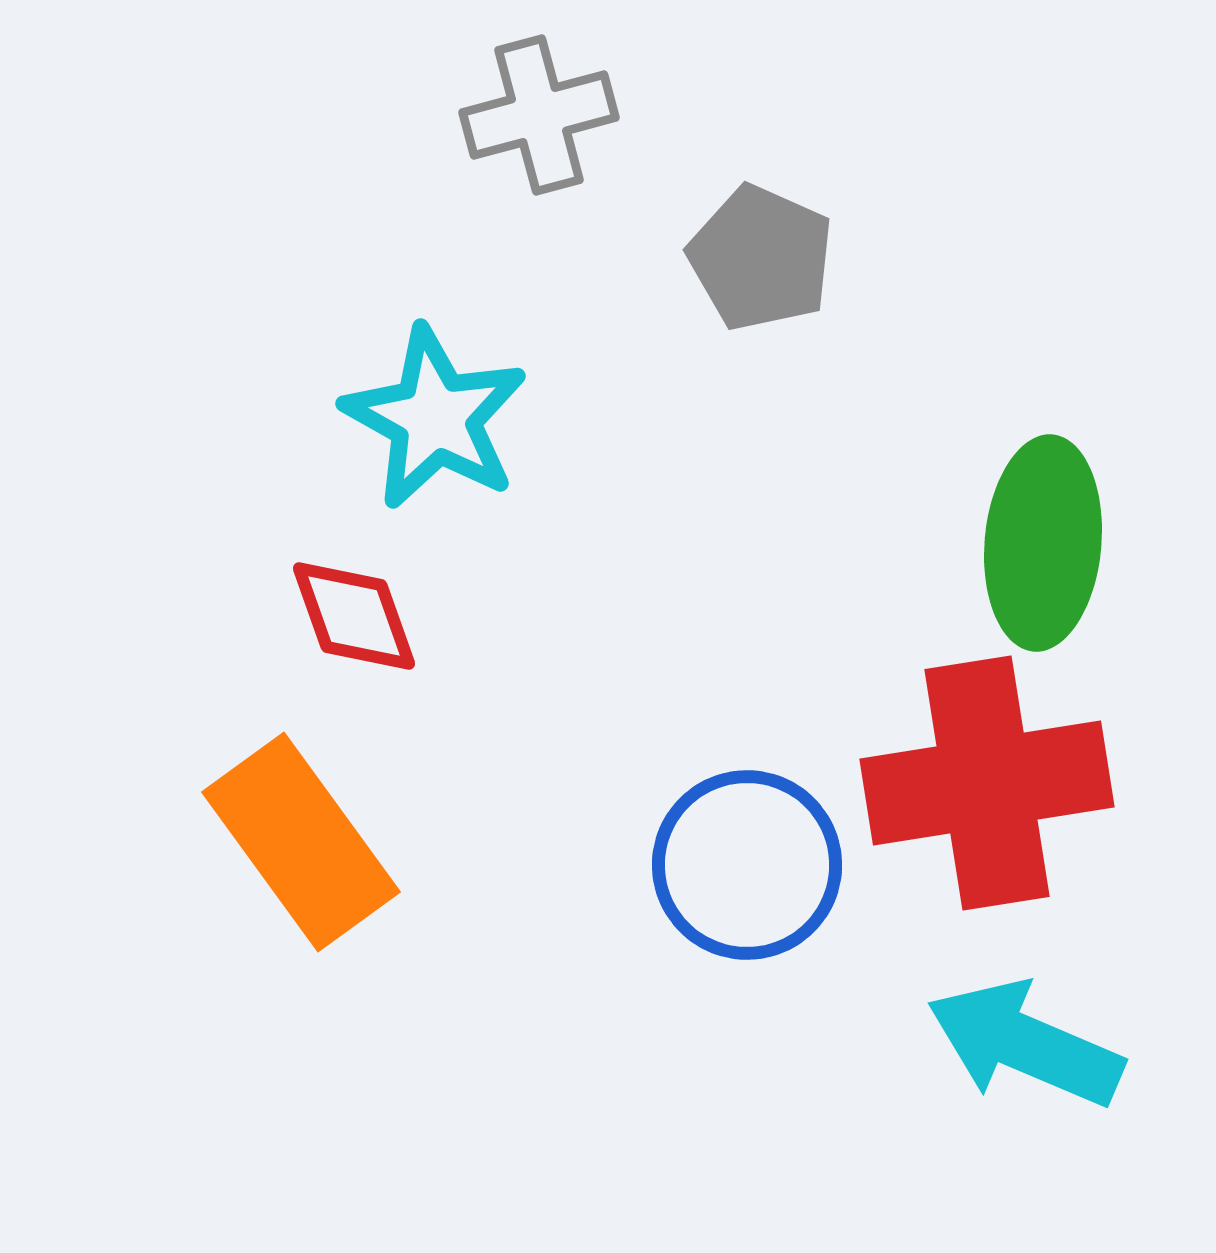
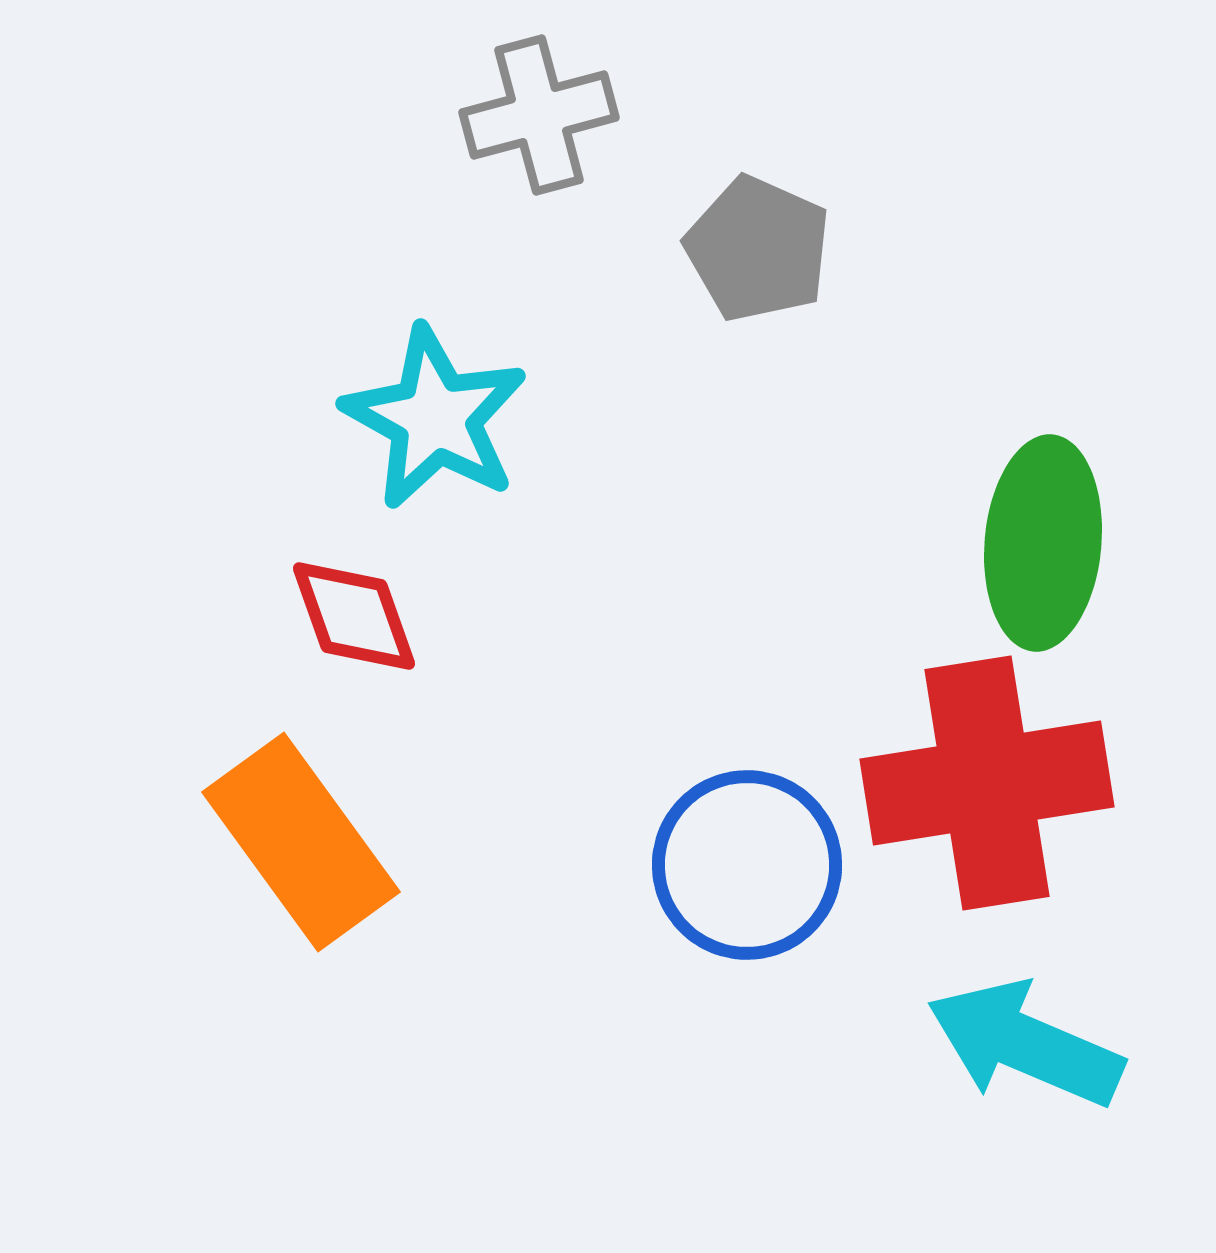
gray pentagon: moved 3 px left, 9 px up
